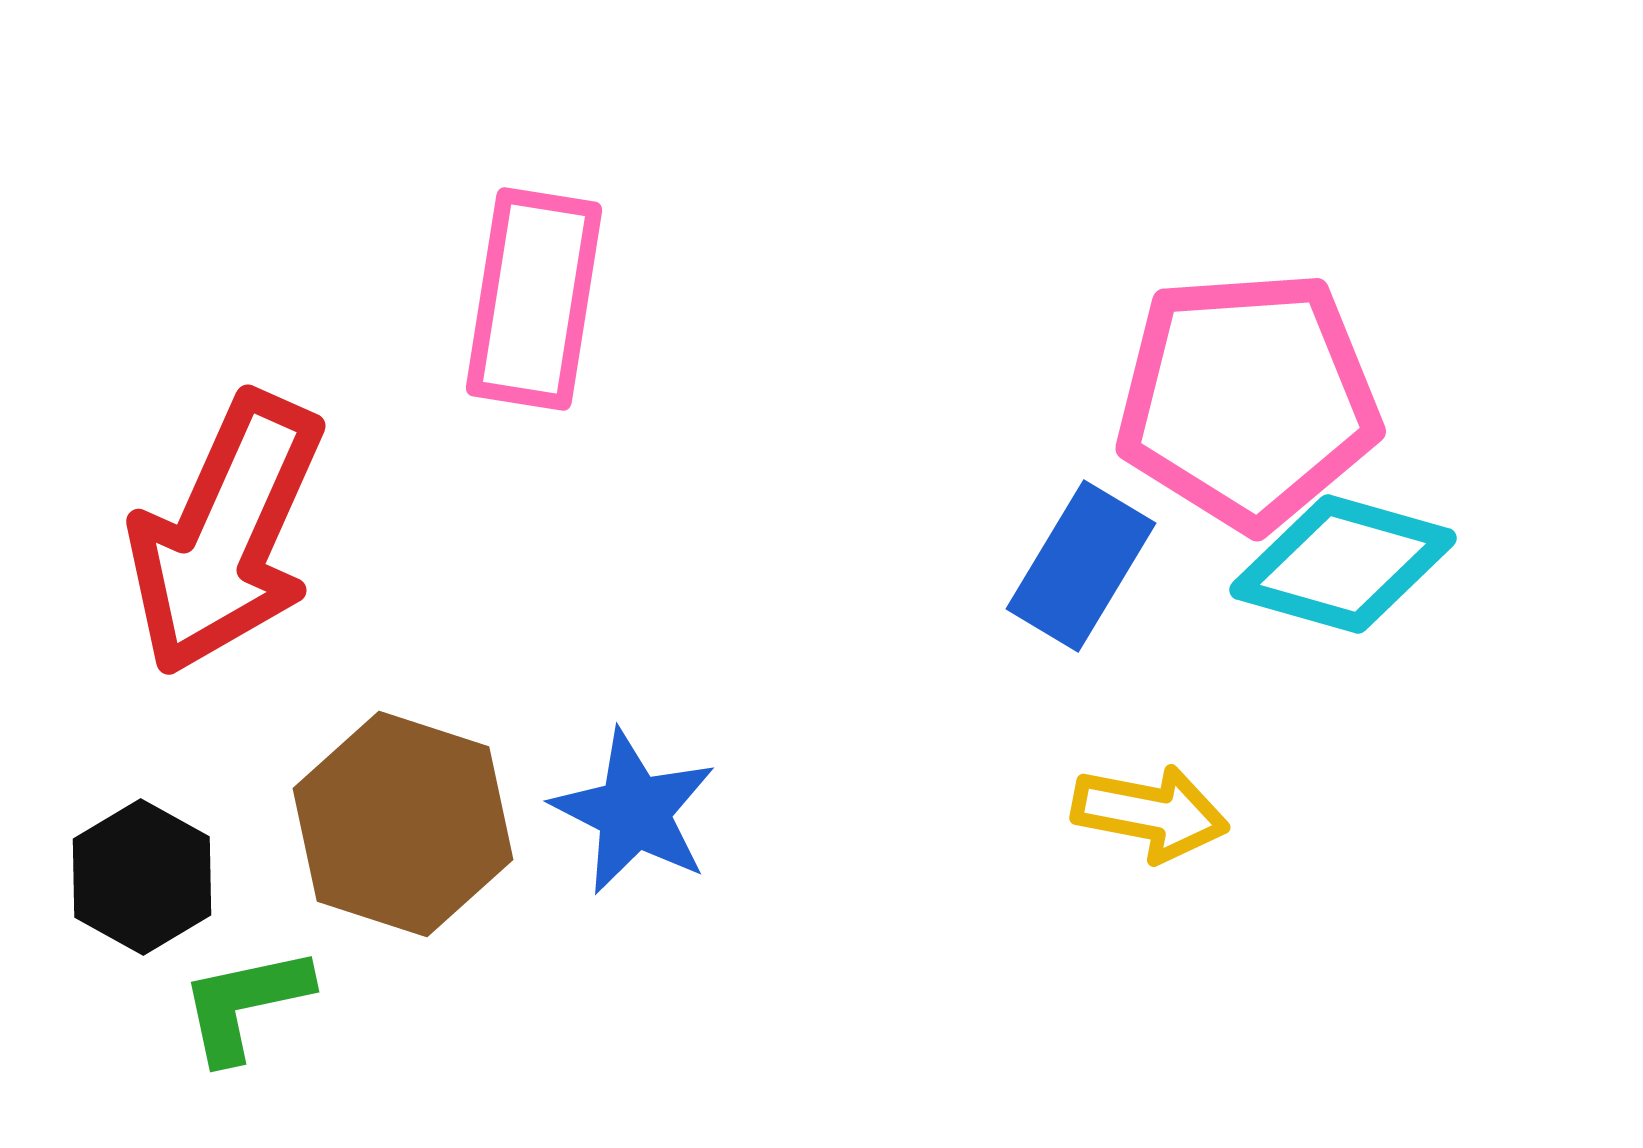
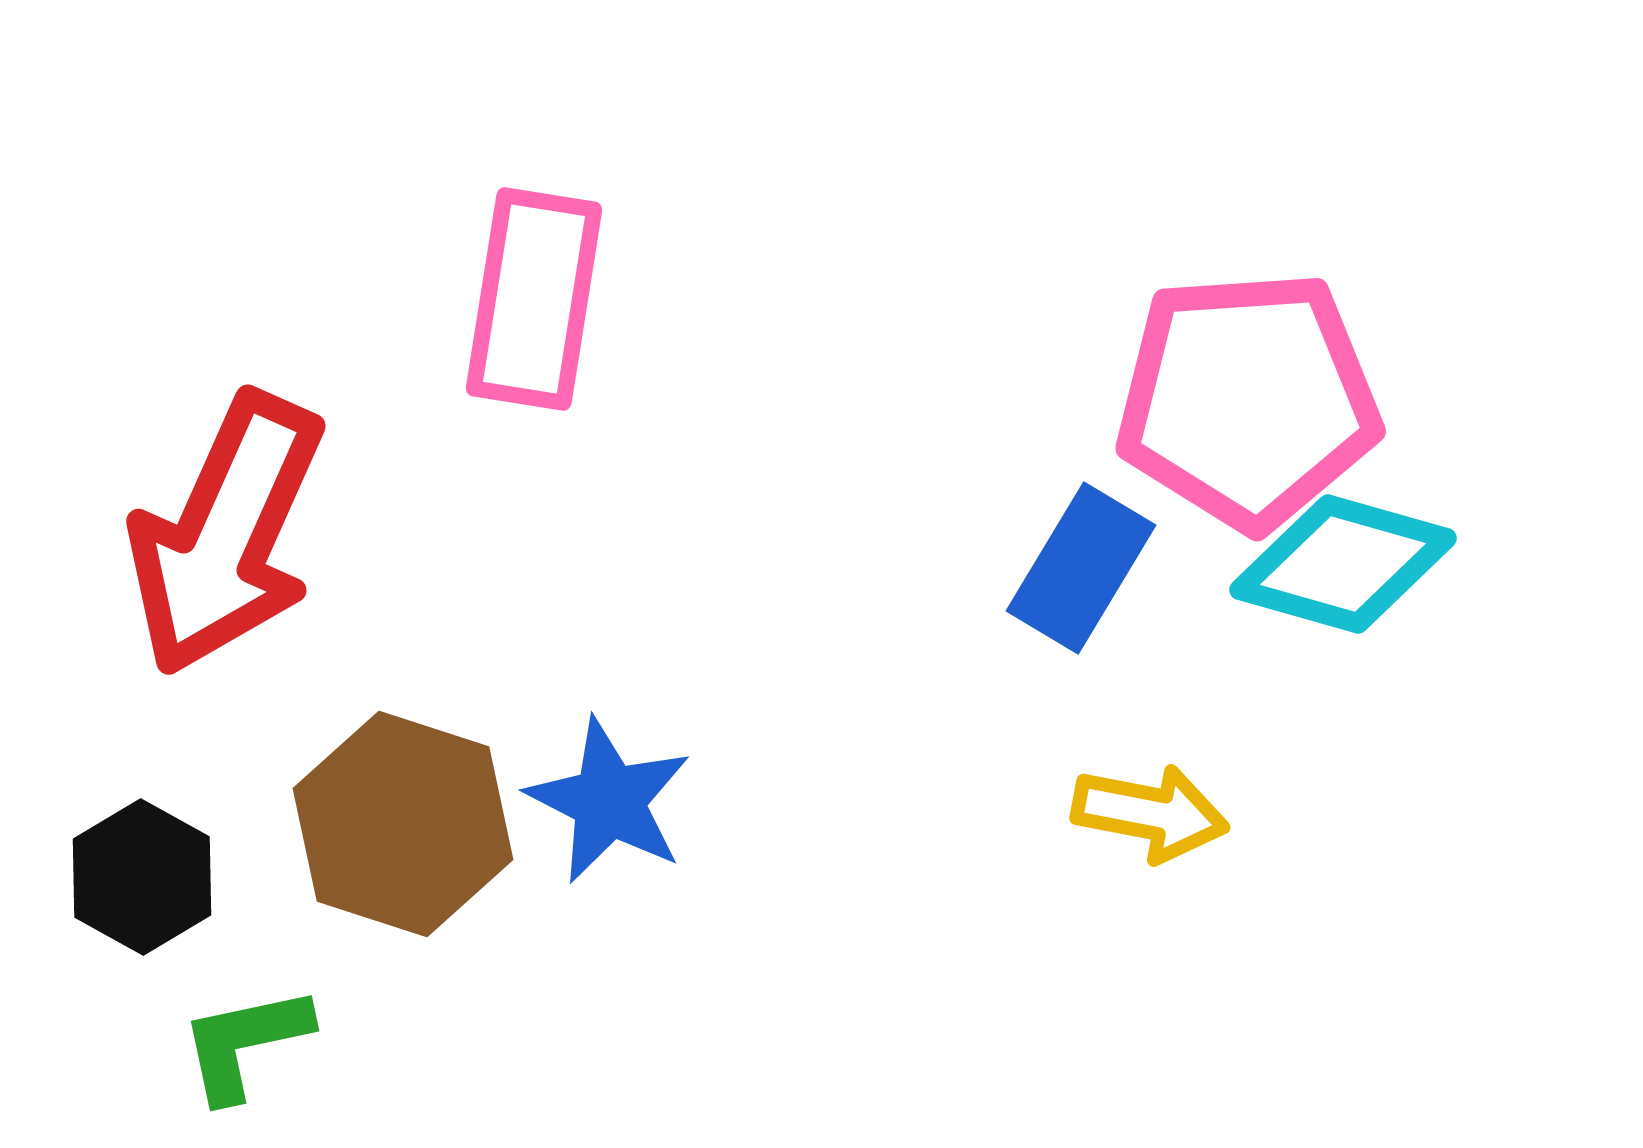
blue rectangle: moved 2 px down
blue star: moved 25 px left, 11 px up
green L-shape: moved 39 px down
